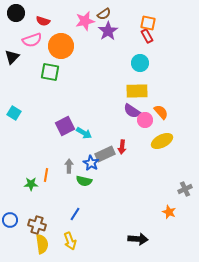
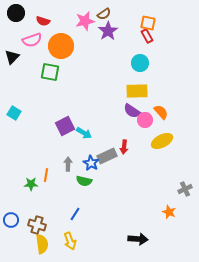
red arrow: moved 2 px right
gray rectangle: moved 2 px right, 2 px down
gray arrow: moved 1 px left, 2 px up
blue circle: moved 1 px right
